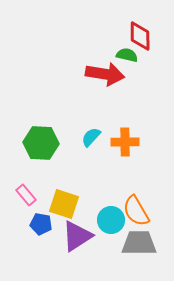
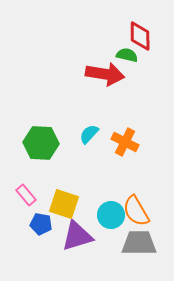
cyan semicircle: moved 2 px left, 3 px up
orange cross: rotated 28 degrees clockwise
cyan circle: moved 5 px up
purple triangle: rotated 16 degrees clockwise
